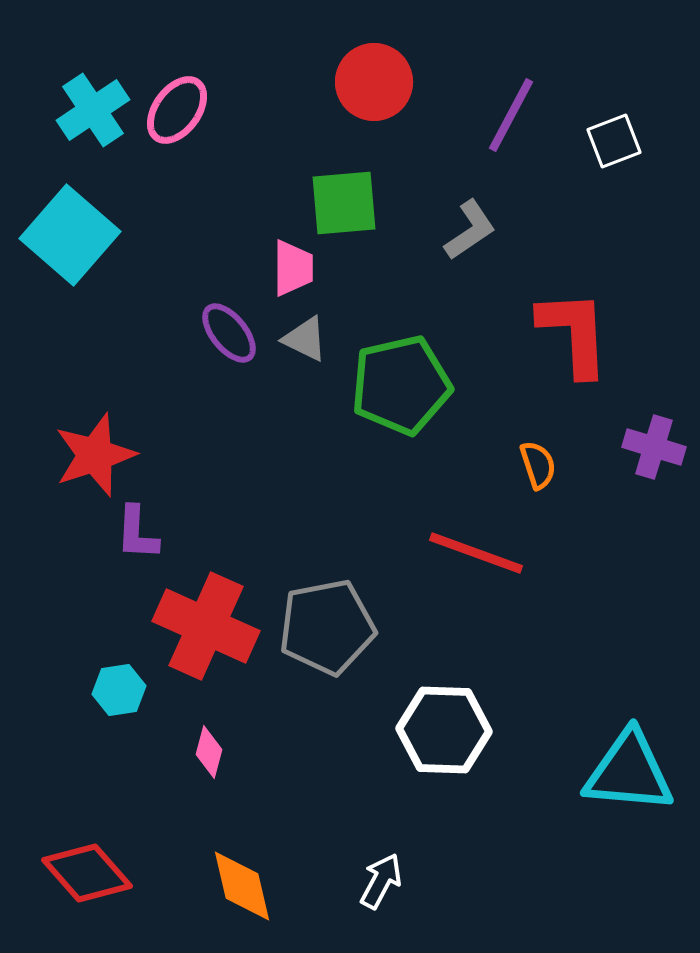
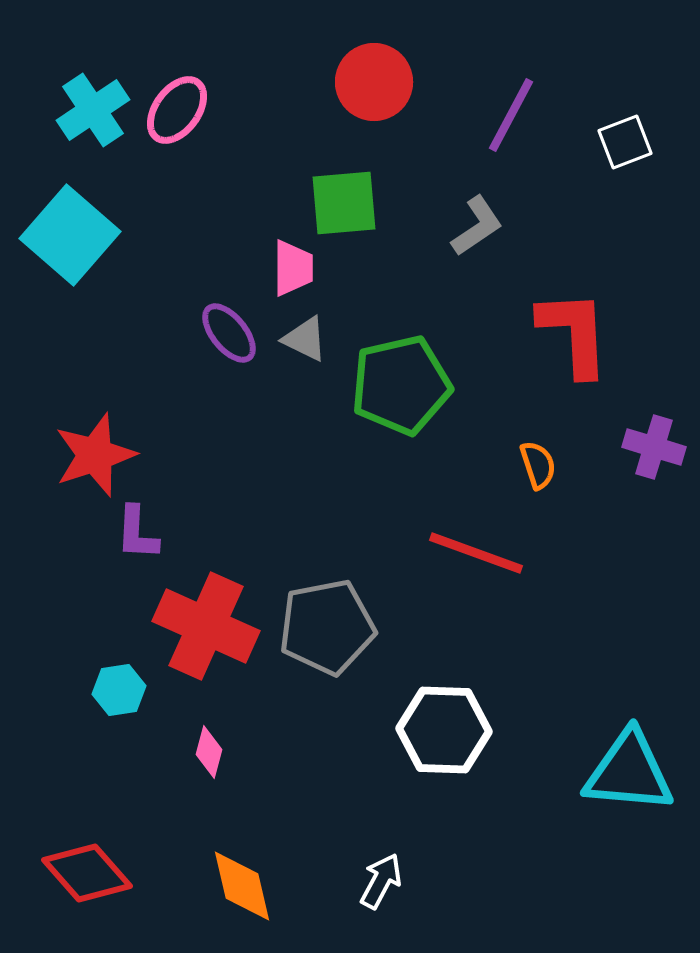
white square: moved 11 px right, 1 px down
gray L-shape: moved 7 px right, 4 px up
